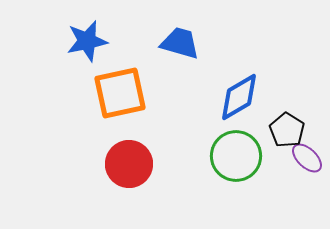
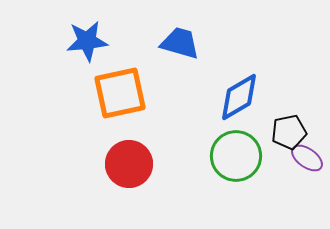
blue star: rotated 6 degrees clockwise
black pentagon: moved 2 px right, 2 px down; rotated 28 degrees clockwise
purple ellipse: rotated 8 degrees counterclockwise
